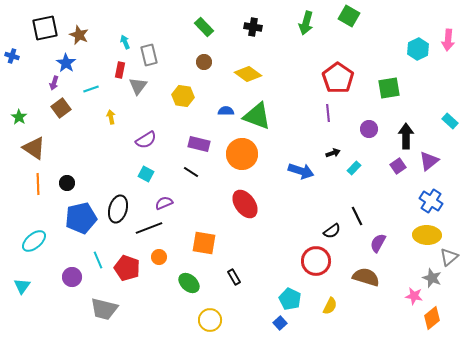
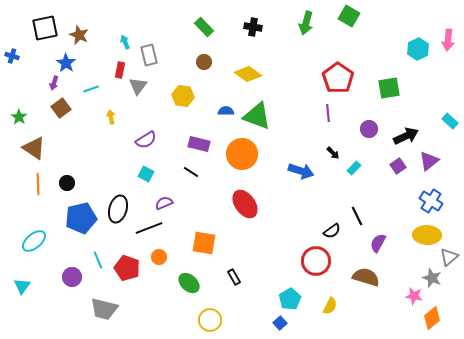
black arrow at (406, 136): rotated 65 degrees clockwise
black arrow at (333, 153): rotated 64 degrees clockwise
cyan pentagon at (290, 299): rotated 15 degrees clockwise
